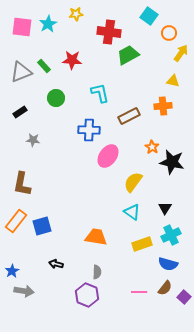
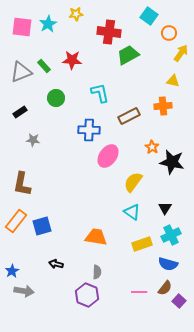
purple square: moved 5 px left, 4 px down
